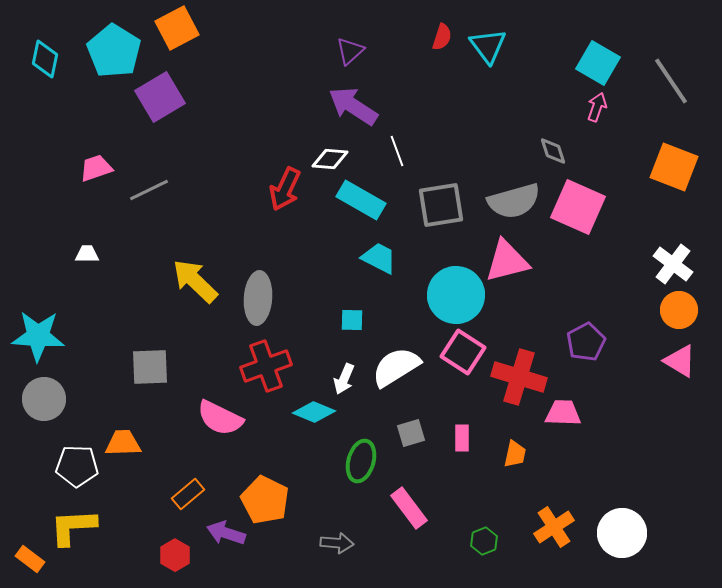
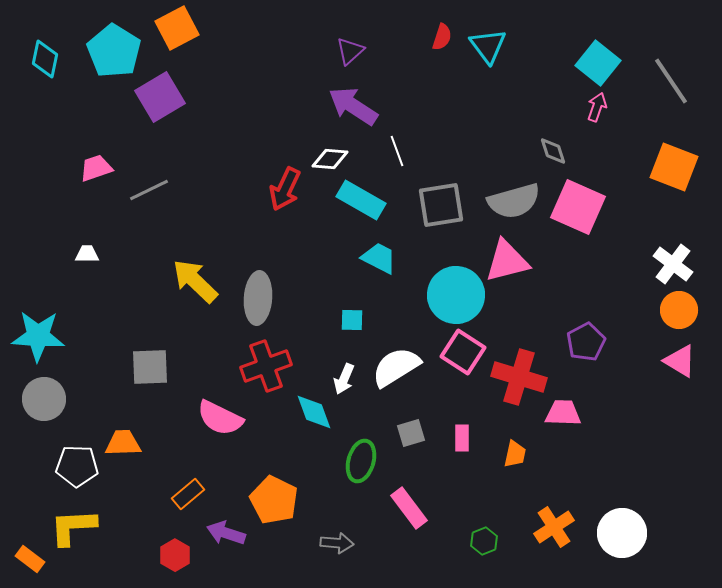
cyan square at (598, 63): rotated 9 degrees clockwise
cyan diamond at (314, 412): rotated 48 degrees clockwise
orange pentagon at (265, 500): moved 9 px right
